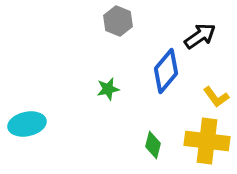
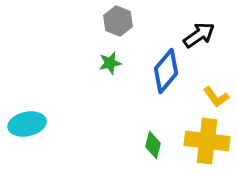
black arrow: moved 1 px left, 1 px up
green star: moved 2 px right, 26 px up
